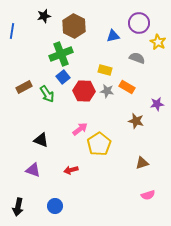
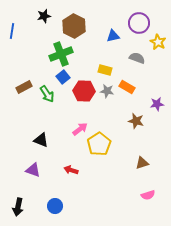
red arrow: rotated 32 degrees clockwise
